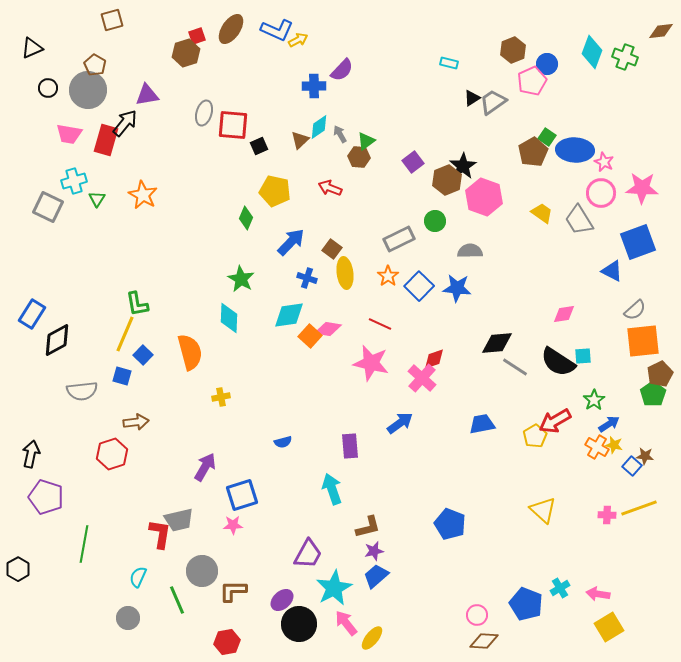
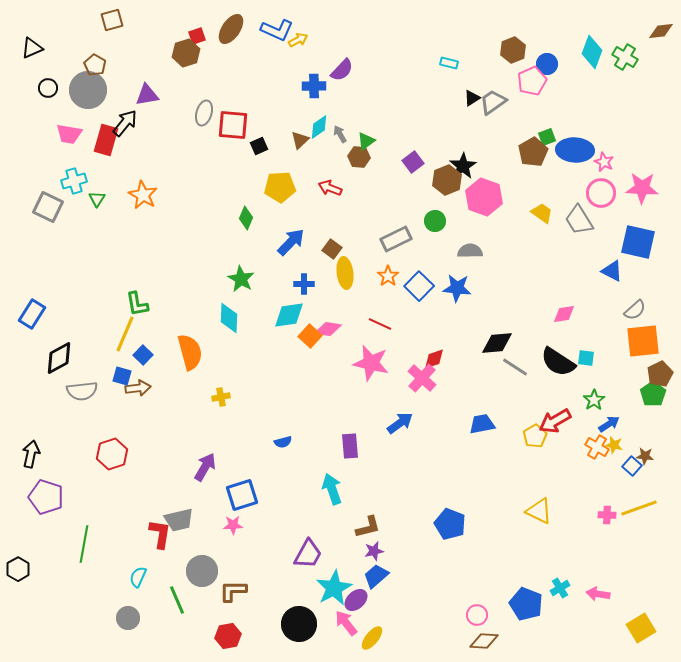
green cross at (625, 57): rotated 10 degrees clockwise
green square at (547, 137): rotated 36 degrees clockwise
yellow pentagon at (275, 191): moved 5 px right, 4 px up; rotated 16 degrees counterclockwise
gray rectangle at (399, 239): moved 3 px left
blue square at (638, 242): rotated 33 degrees clockwise
blue cross at (307, 278): moved 3 px left, 6 px down; rotated 18 degrees counterclockwise
black diamond at (57, 340): moved 2 px right, 18 px down
cyan square at (583, 356): moved 3 px right, 2 px down; rotated 12 degrees clockwise
brown arrow at (136, 422): moved 2 px right, 34 px up
yellow triangle at (543, 510): moved 4 px left, 1 px down; rotated 16 degrees counterclockwise
purple ellipse at (282, 600): moved 74 px right
yellow square at (609, 627): moved 32 px right, 1 px down
red hexagon at (227, 642): moved 1 px right, 6 px up
